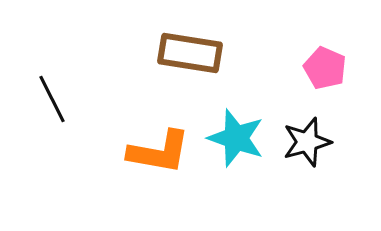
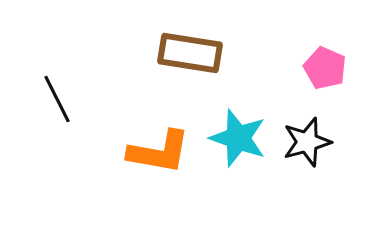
black line: moved 5 px right
cyan star: moved 2 px right
